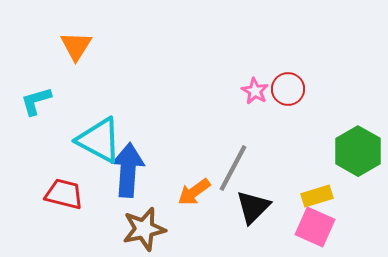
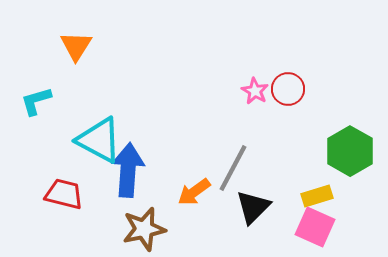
green hexagon: moved 8 px left
